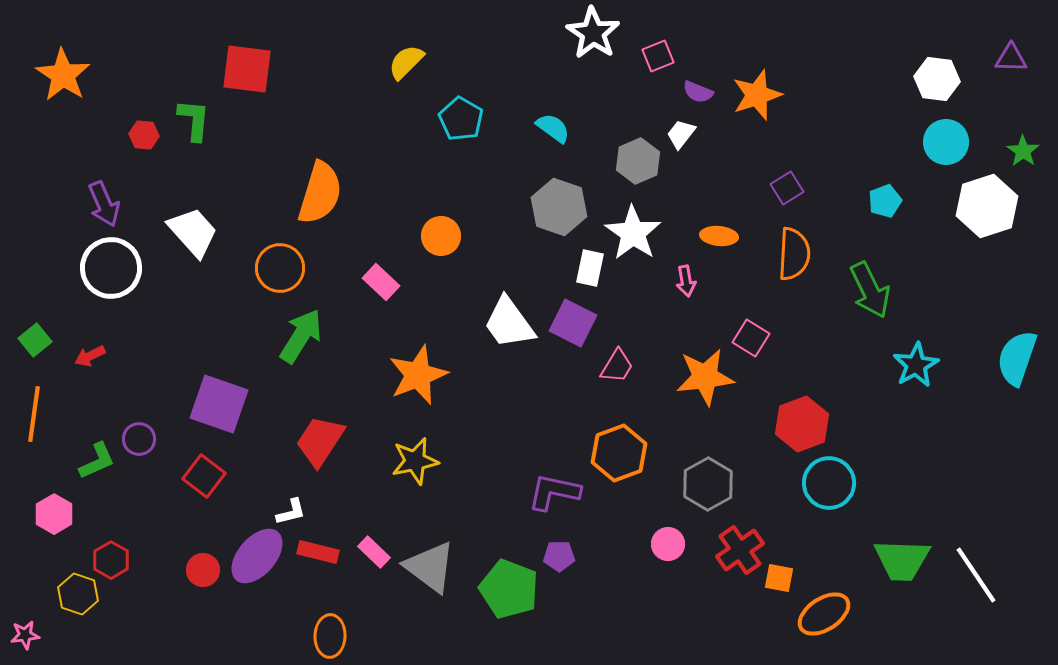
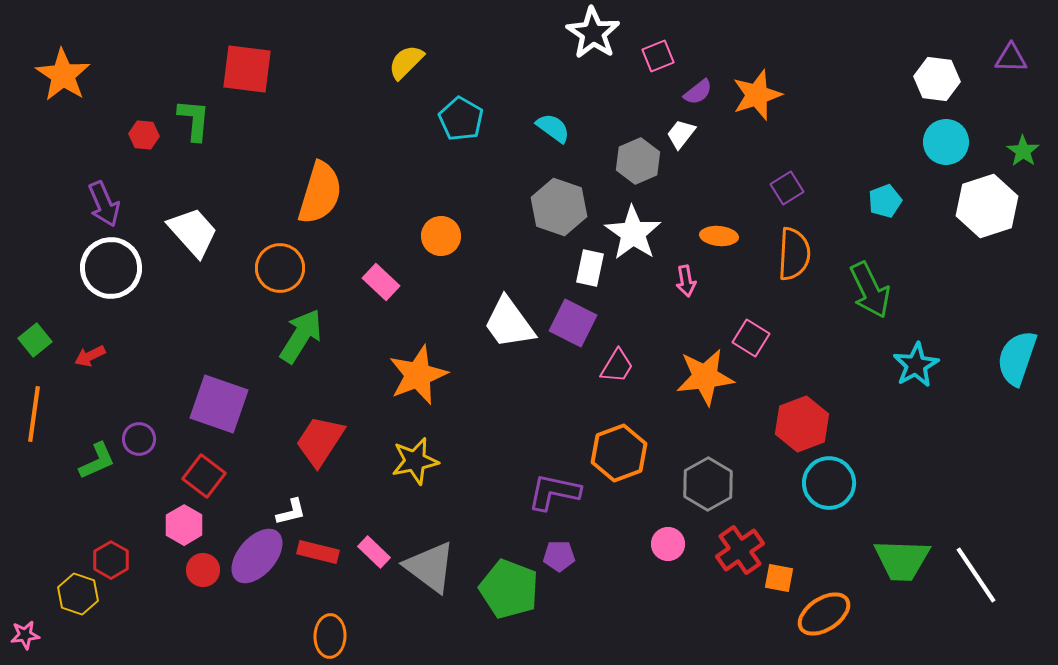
purple semicircle at (698, 92): rotated 60 degrees counterclockwise
pink hexagon at (54, 514): moved 130 px right, 11 px down
